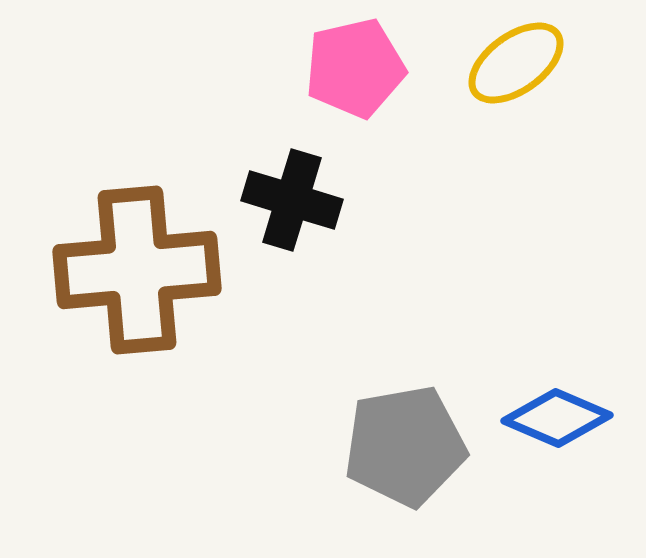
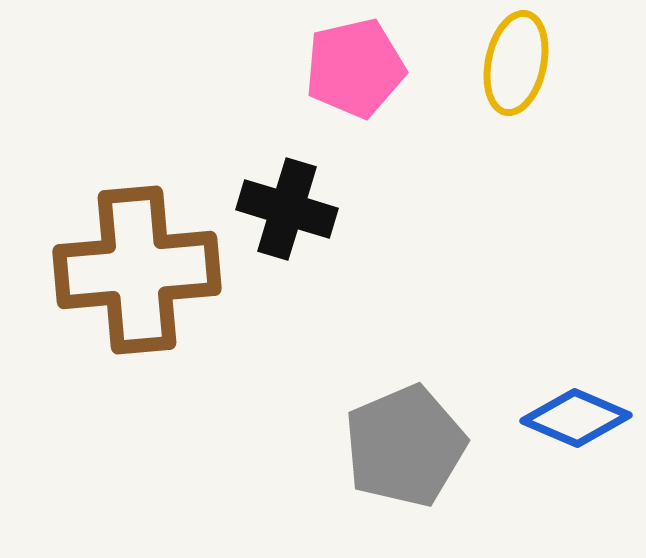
yellow ellipse: rotated 42 degrees counterclockwise
black cross: moved 5 px left, 9 px down
blue diamond: moved 19 px right
gray pentagon: rotated 13 degrees counterclockwise
